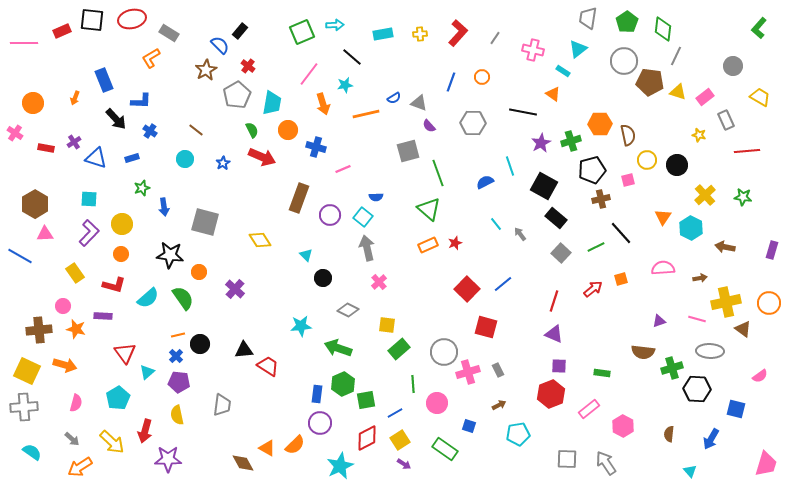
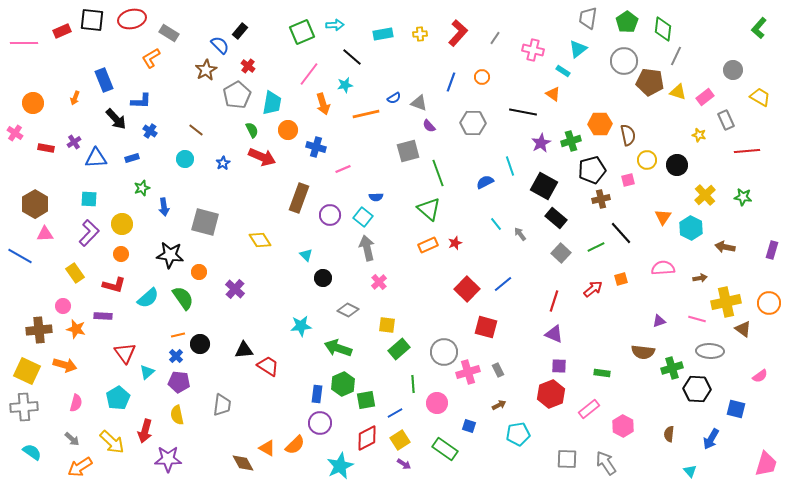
gray circle at (733, 66): moved 4 px down
blue triangle at (96, 158): rotated 20 degrees counterclockwise
